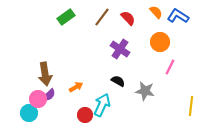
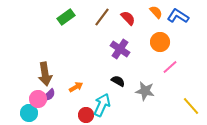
pink line: rotated 21 degrees clockwise
yellow line: rotated 48 degrees counterclockwise
red circle: moved 1 px right
